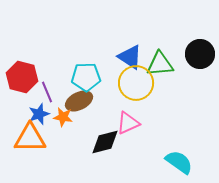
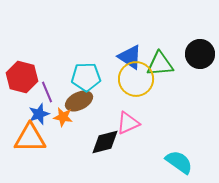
yellow circle: moved 4 px up
